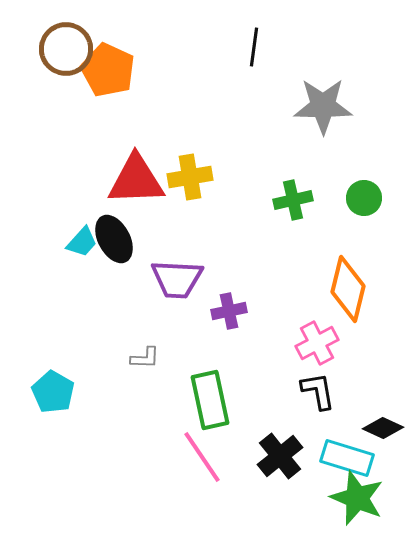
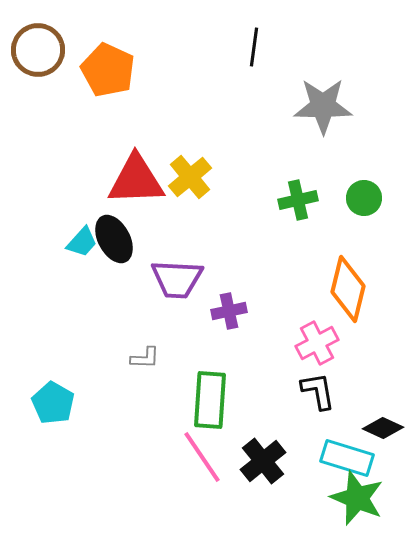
brown circle: moved 28 px left, 1 px down
yellow cross: rotated 30 degrees counterclockwise
green cross: moved 5 px right
cyan pentagon: moved 11 px down
green rectangle: rotated 16 degrees clockwise
black cross: moved 17 px left, 5 px down
